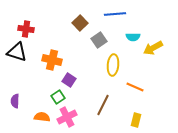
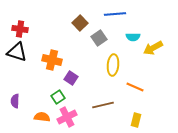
red cross: moved 6 px left
gray square: moved 2 px up
purple square: moved 2 px right, 2 px up
brown line: rotated 50 degrees clockwise
